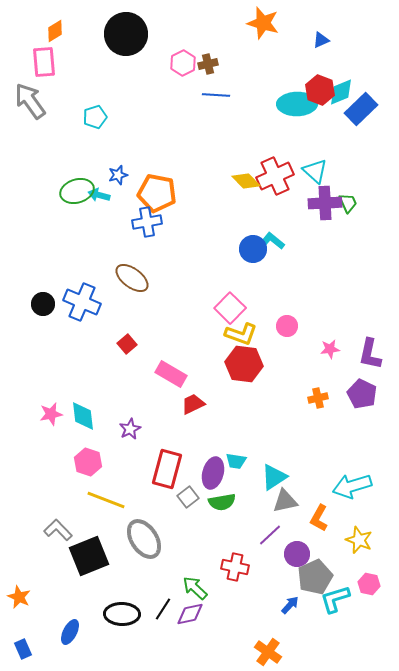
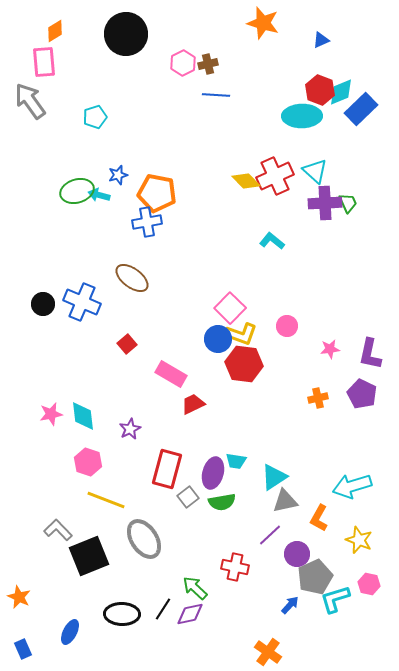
cyan ellipse at (297, 104): moved 5 px right, 12 px down
blue circle at (253, 249): moved 35 px left, 90 px down
